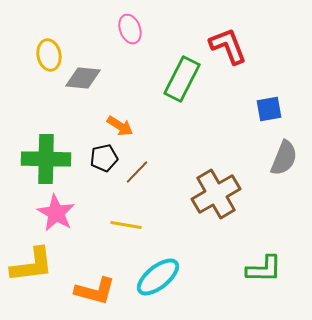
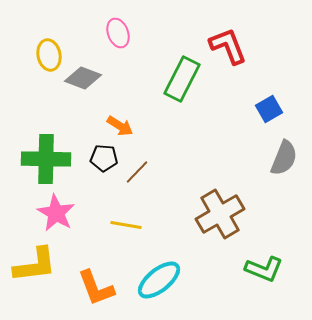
pink ellipse: moved 12 px left, 4 px down
gray diamond: rotated 15 degrees clockwise
blue square: rotated 20 degrees counterclockwise
black pentagon: rotated 16 degrees clockwise
brown cross: moved 4 px right, 20 px down
yellow L-shape: moved 3 px right
green L-shape: rotated 21 degrees clockwise
cyan ellipse: moved 1 px right, 3 px down
orange L-shape: moved 1 px right, 3 px up; rotated 54 degrees clockwise
